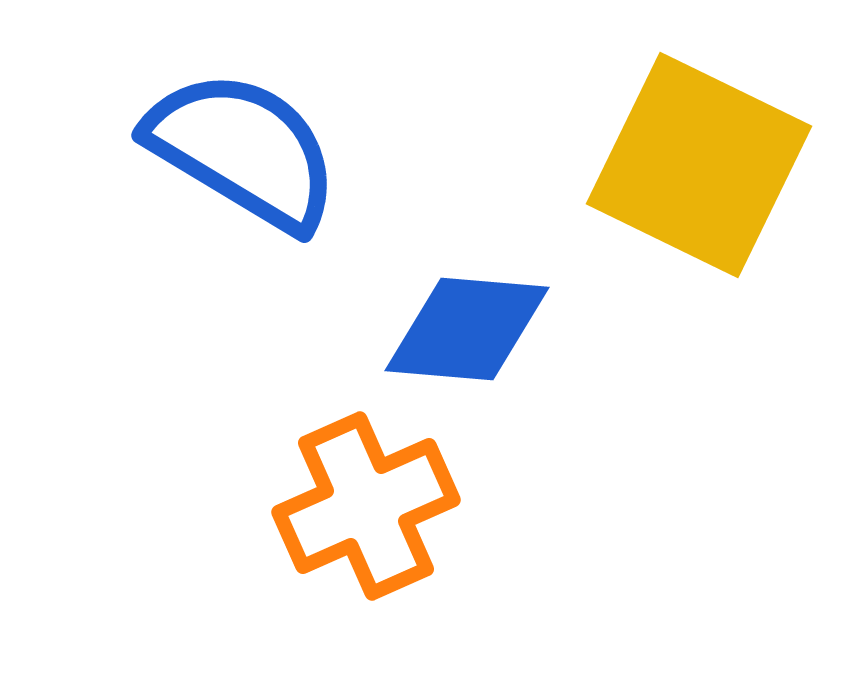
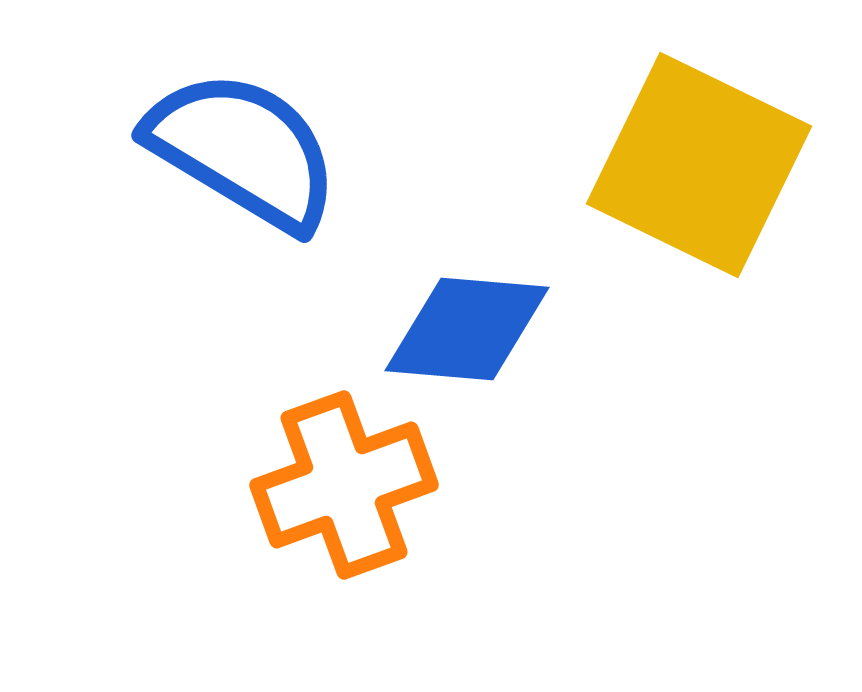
orange cross: moved 22 px left, 21 px up; rotated 4 degrees clockwise
